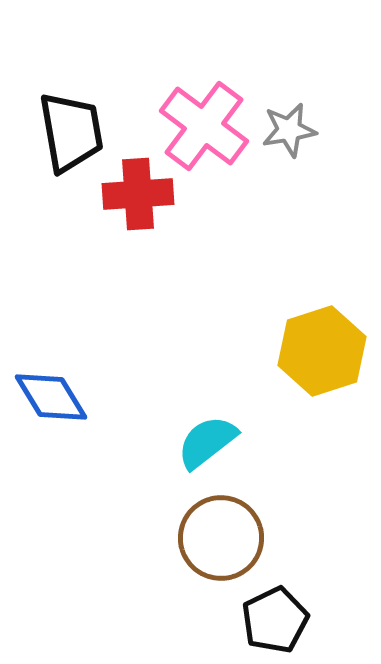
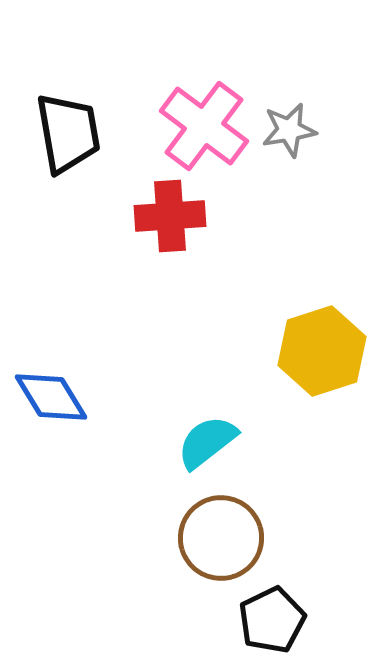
black trapezoid: moved 3 px left, 1 px down
red cross: moved 32 px right, 22 px down
black pentagon: moved 3 px left
